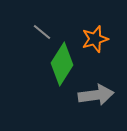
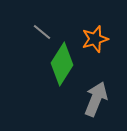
gray arrow: moved 4 px down; rotated 60 degrees counterclockwise
